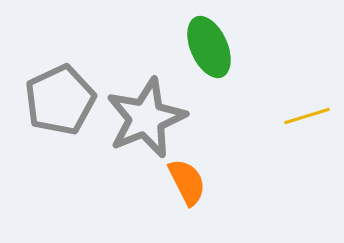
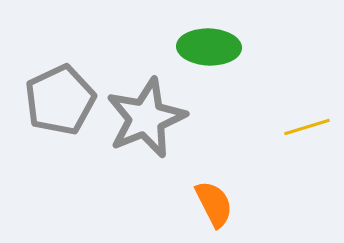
green ellipse: rotated 64 degrees counterclockwise
yellow line: moved 11 px down
orange semicircle: moved 27 px right, 22 px down
